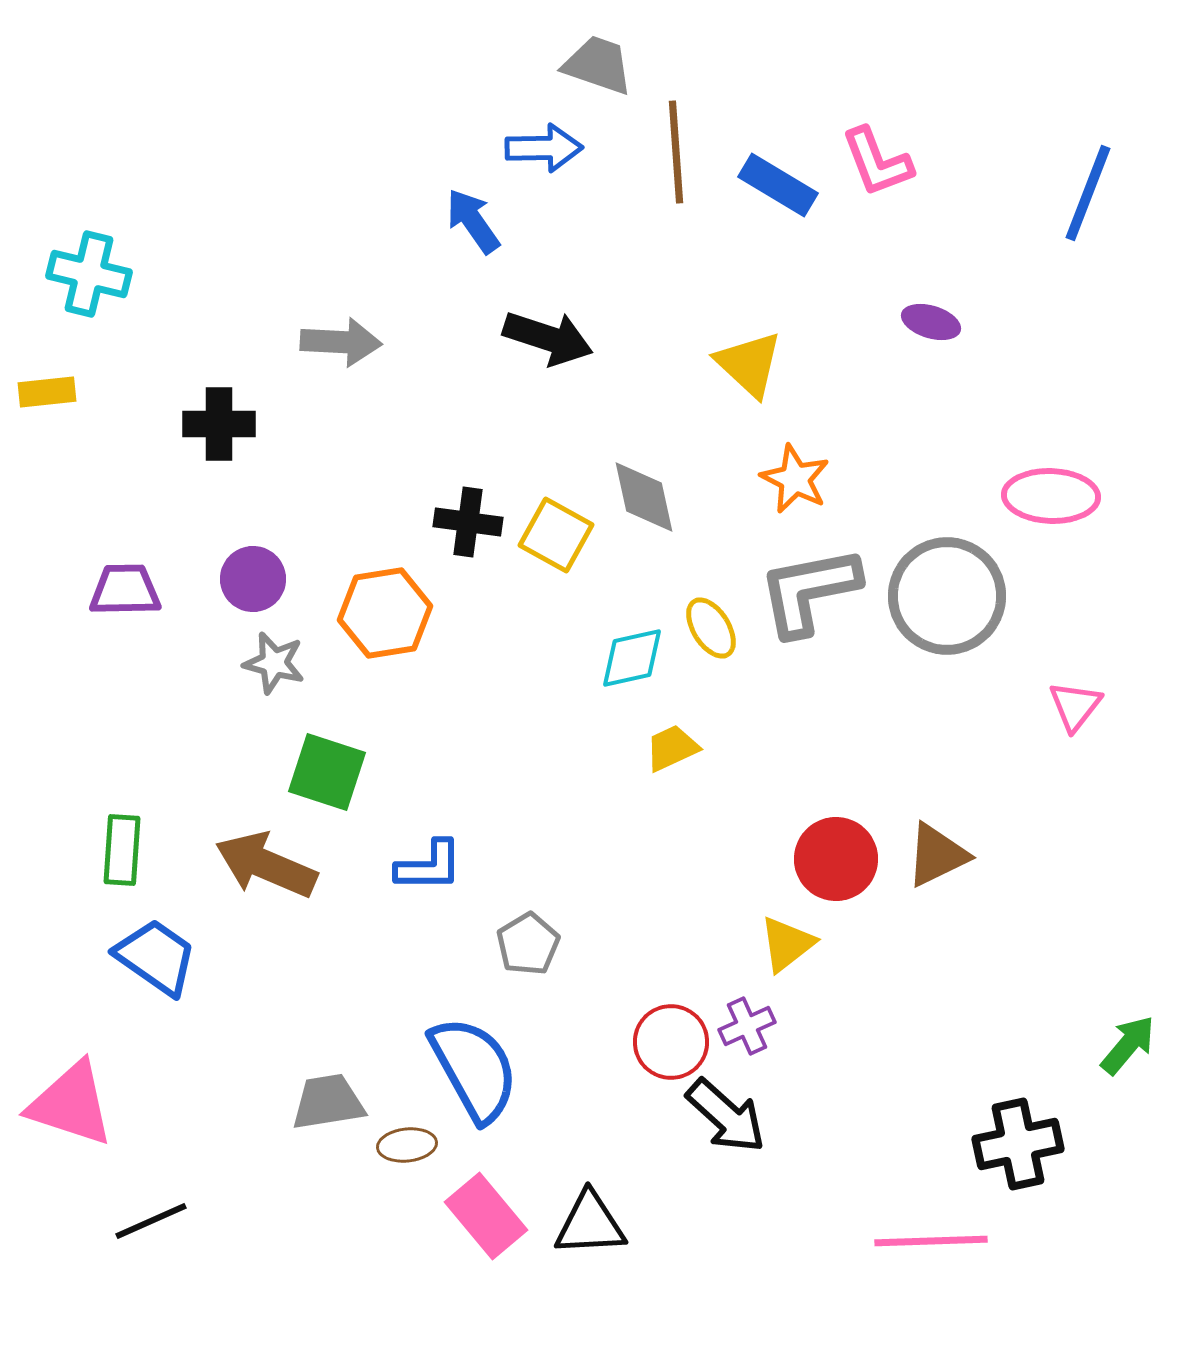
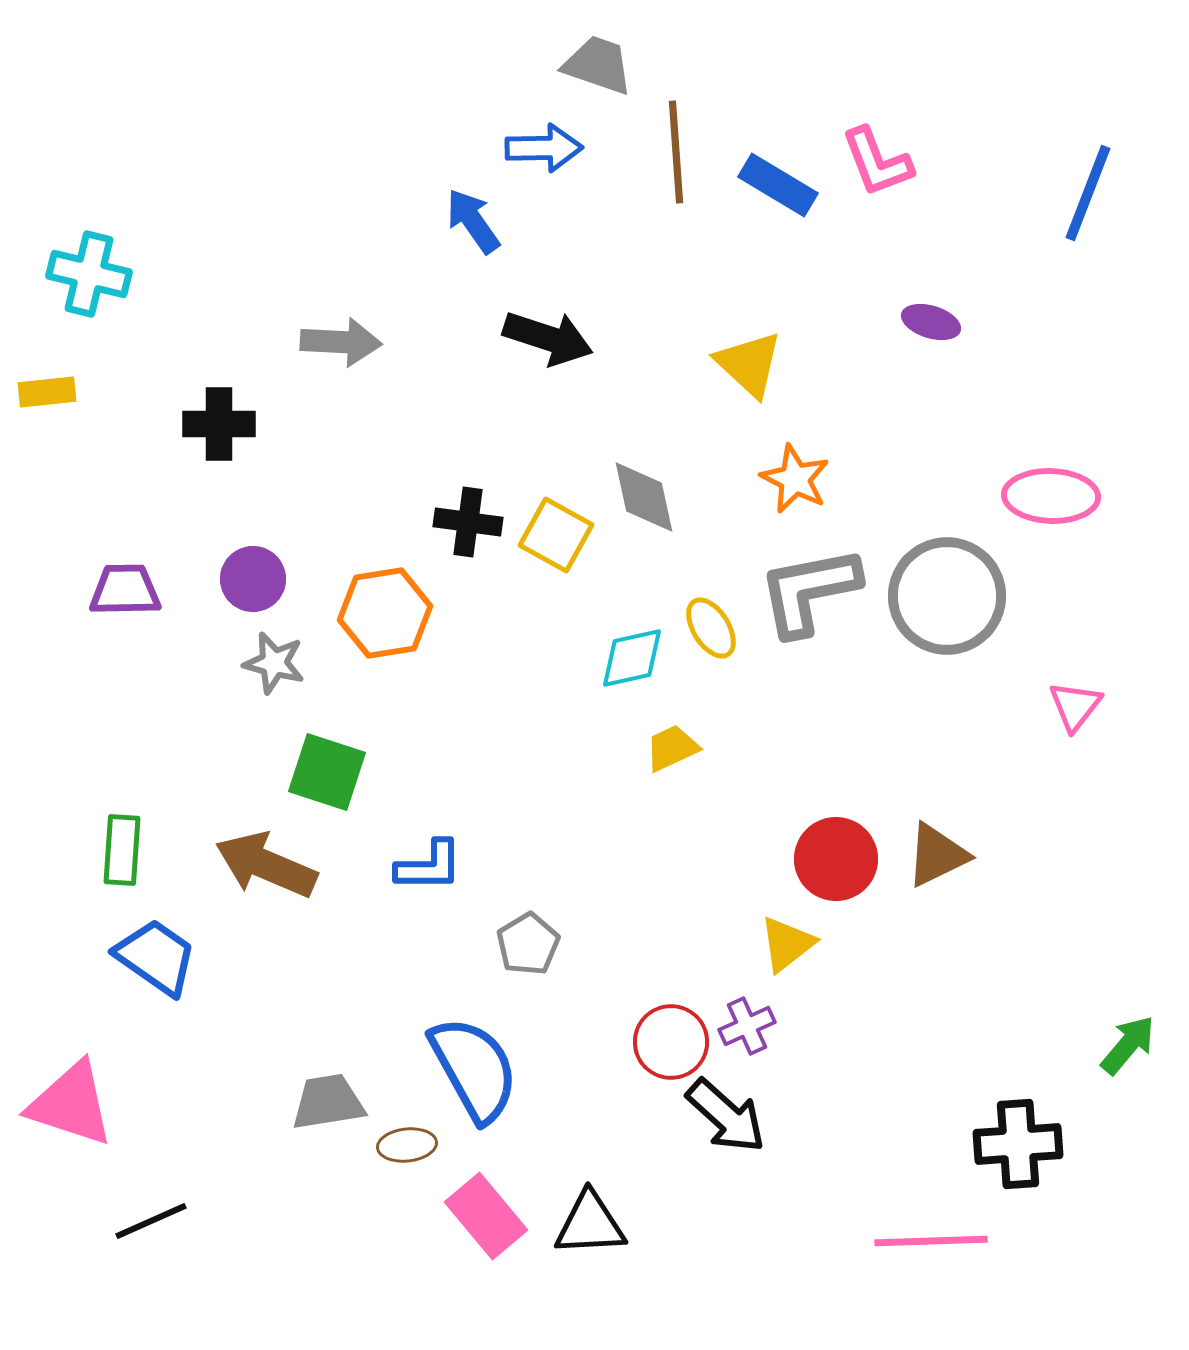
black cross at (1018, 1144): rotated 8 degrees clockwise
